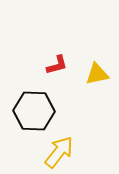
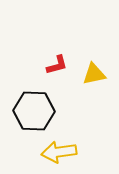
yellow triangle: moved 3 px left
yellow arrow: rotated 136 degrees counterclockwise
